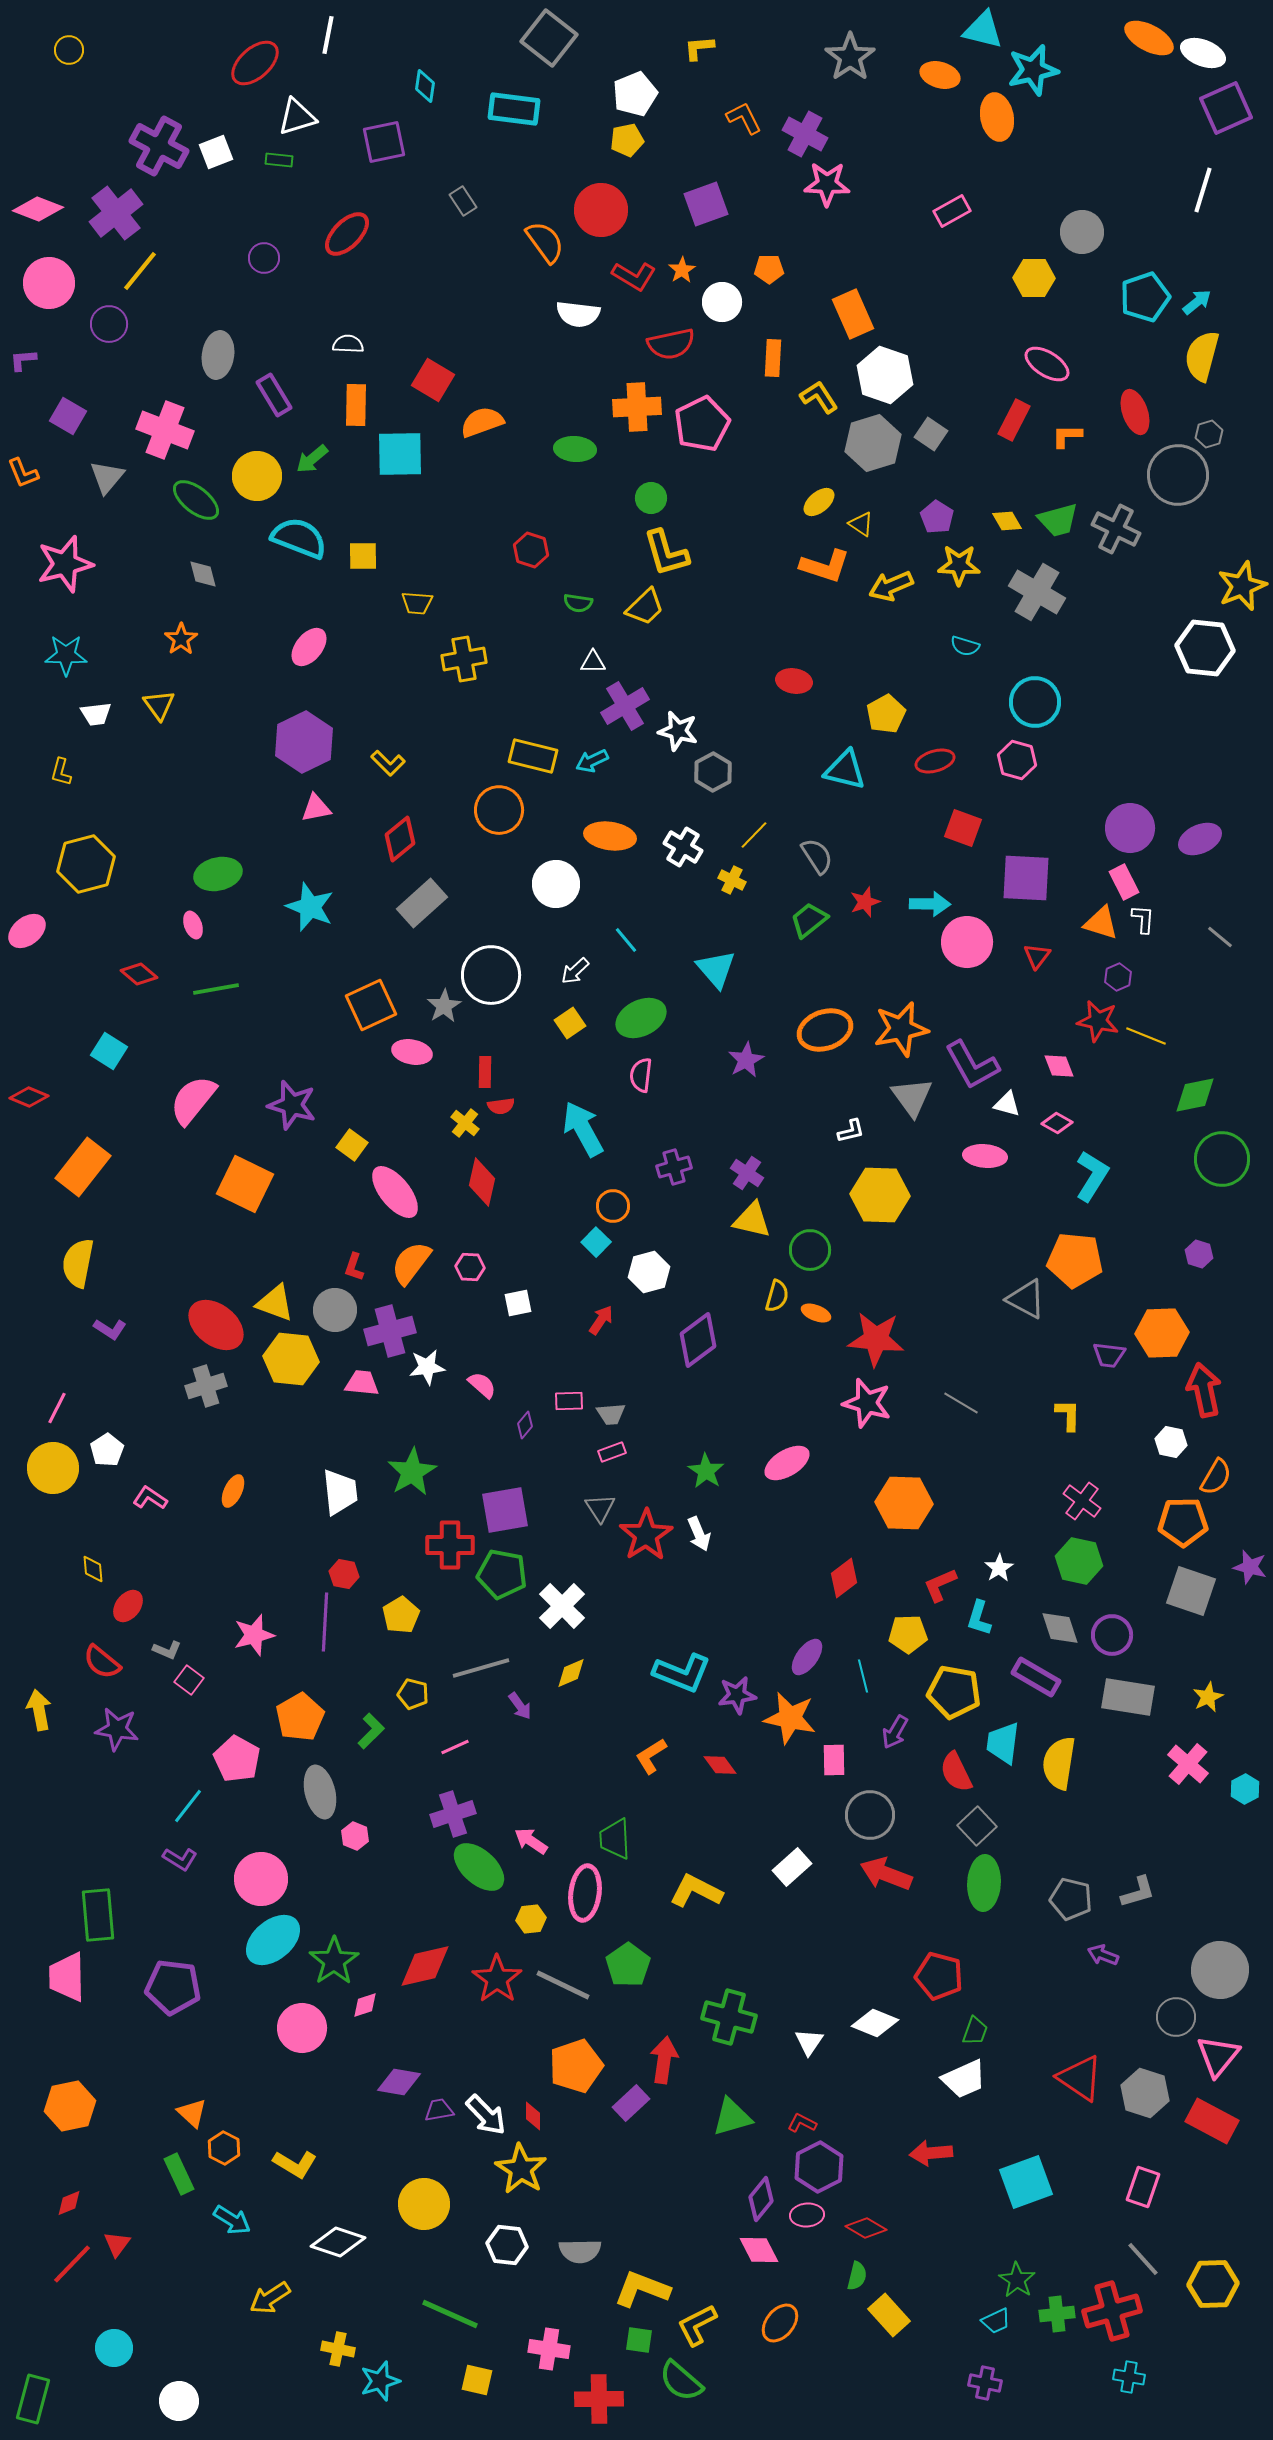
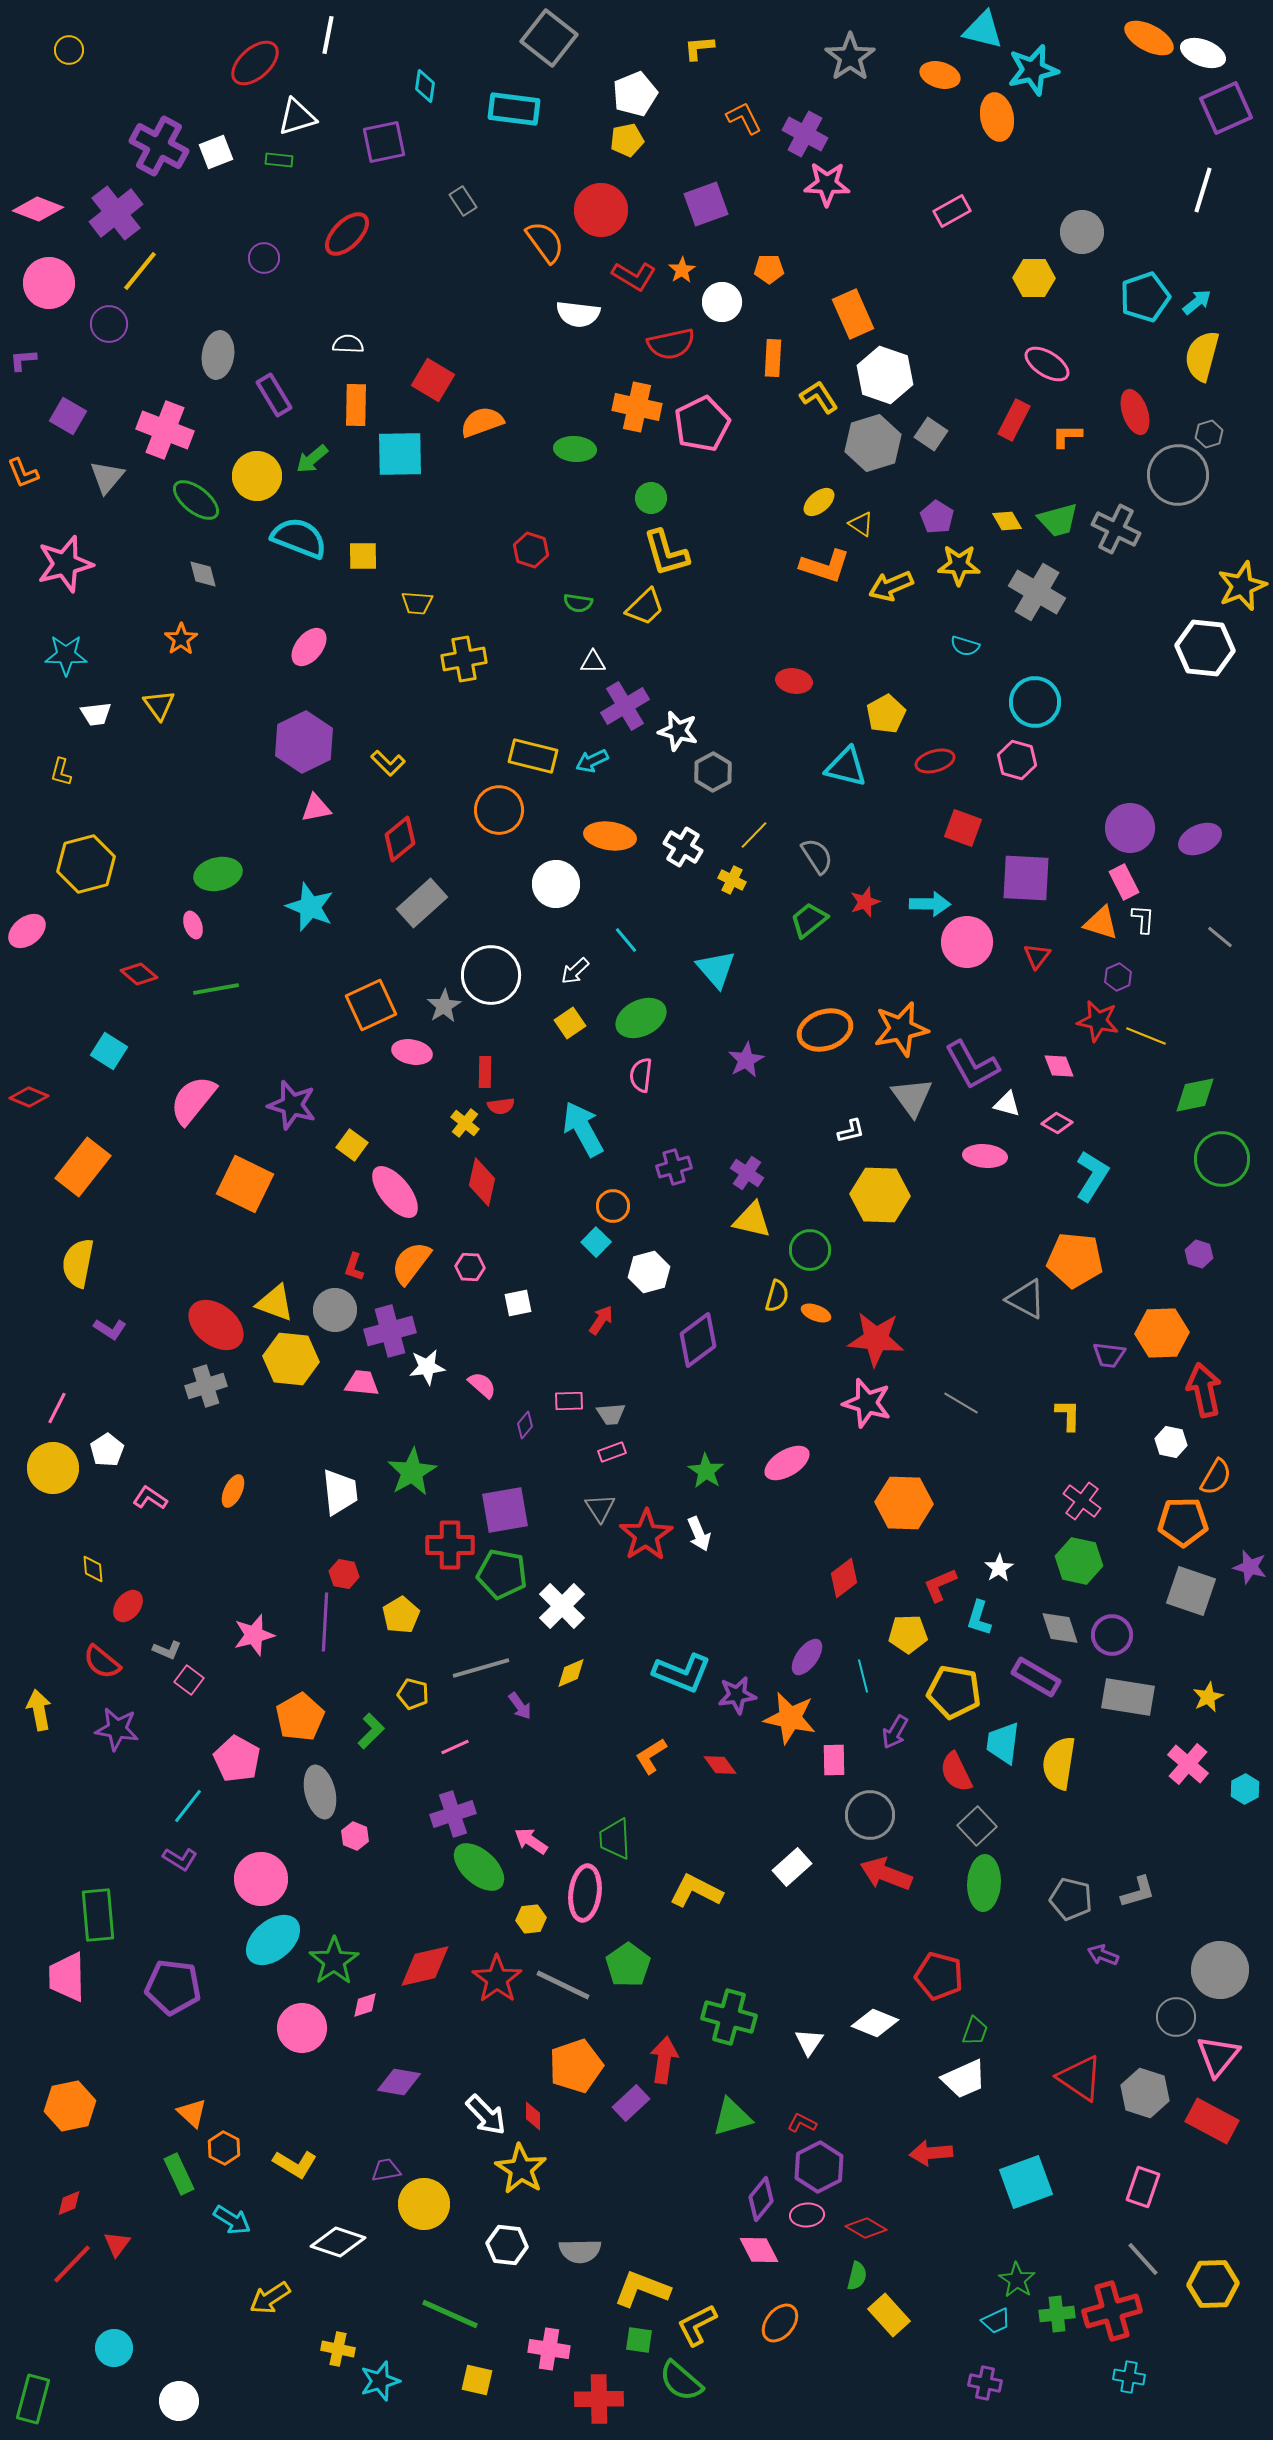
orange cross at (637, 407): rotated 15 degrees clockwise
cyan triangle at (845, 770): moved 1 px right, 3 px up
purple trapezoid at (439, 2110): moved 53 px left, 60 px down
